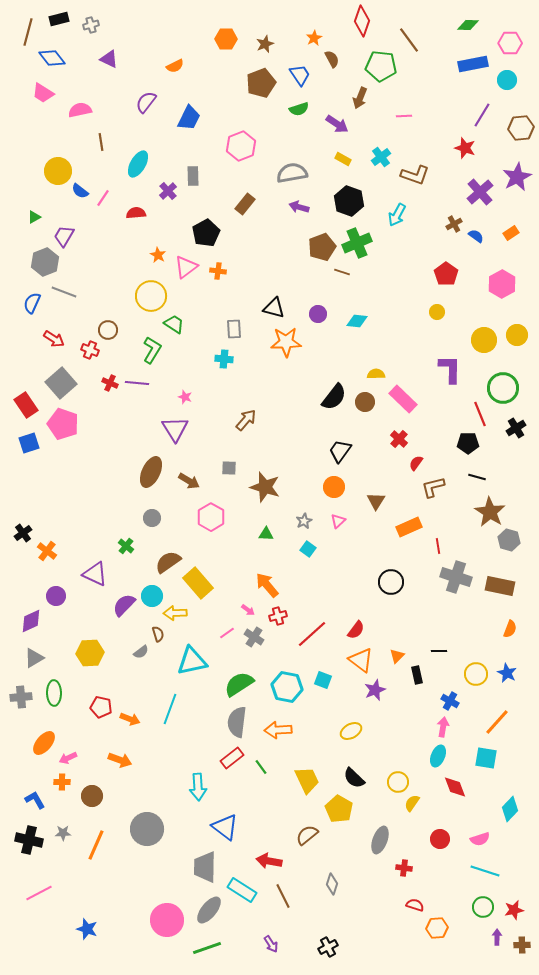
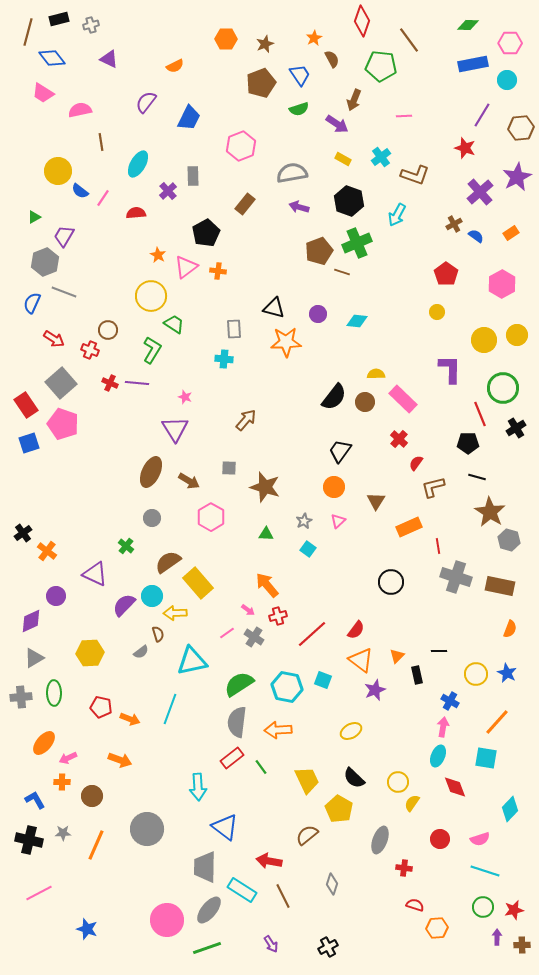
brown arrow at (360, 98): moved 6 px left, 2 px down
brown pentagon at (322, 247): moved 3 px left, 4 px down
